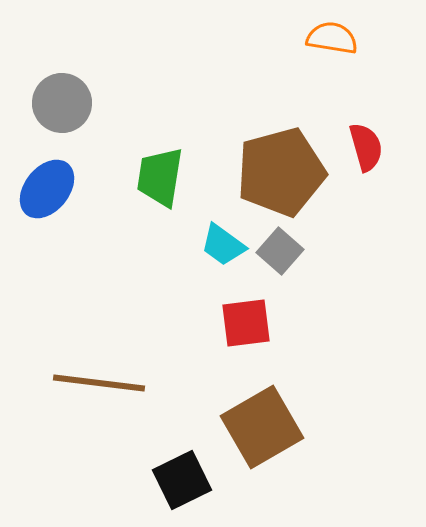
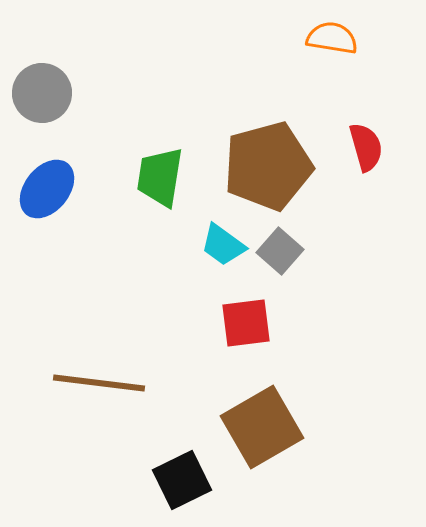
gray circle: moved 20 px left, 10 px up
brown pentagon: moved 13 px left, 6 px up
